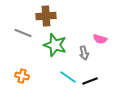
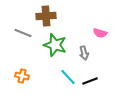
pink semicircle: moved 6 px up
cyan line: rotated 12 degrees clockwise
